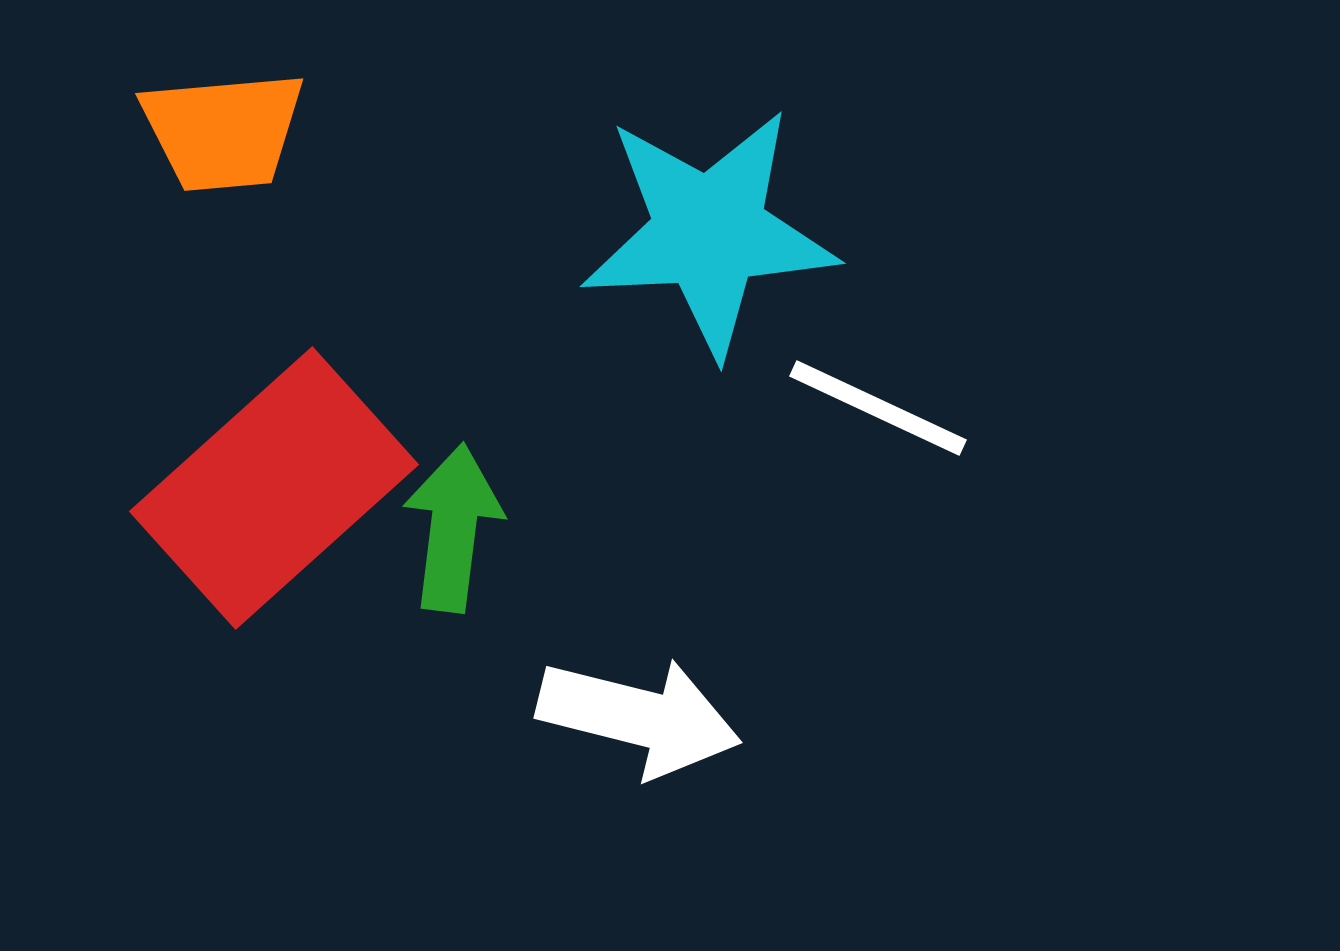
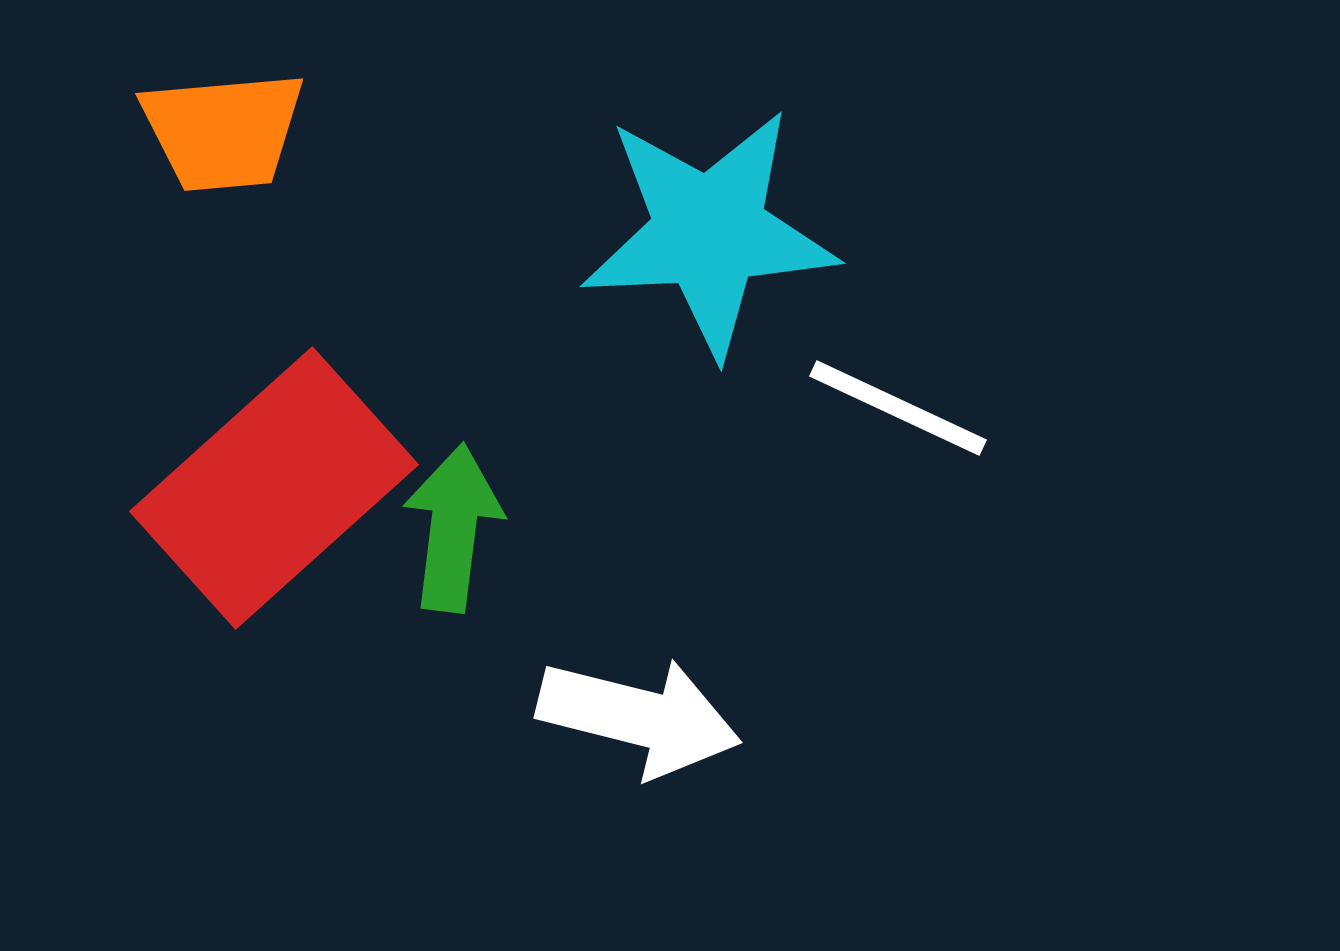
white line: moved 20 px right
